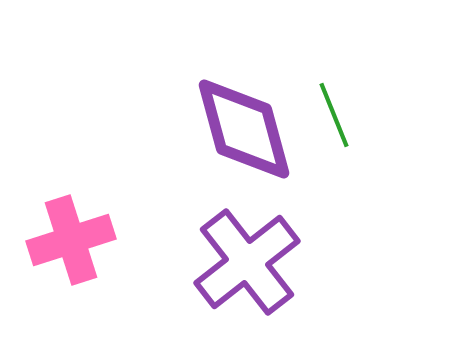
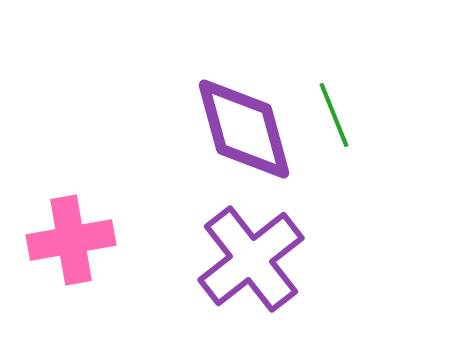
pink cross: rotated 8 degrees clockwise
purple cross: moved 4 px right, 3 px up
